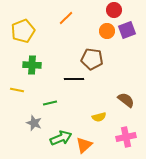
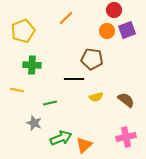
yellow semicircle: moved 3 px left, 20 px up
